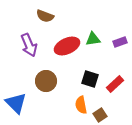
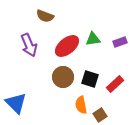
red ellipse: rotated 15 degrees counterclockwise
brown circle: moved 17 px right, 4 px up
